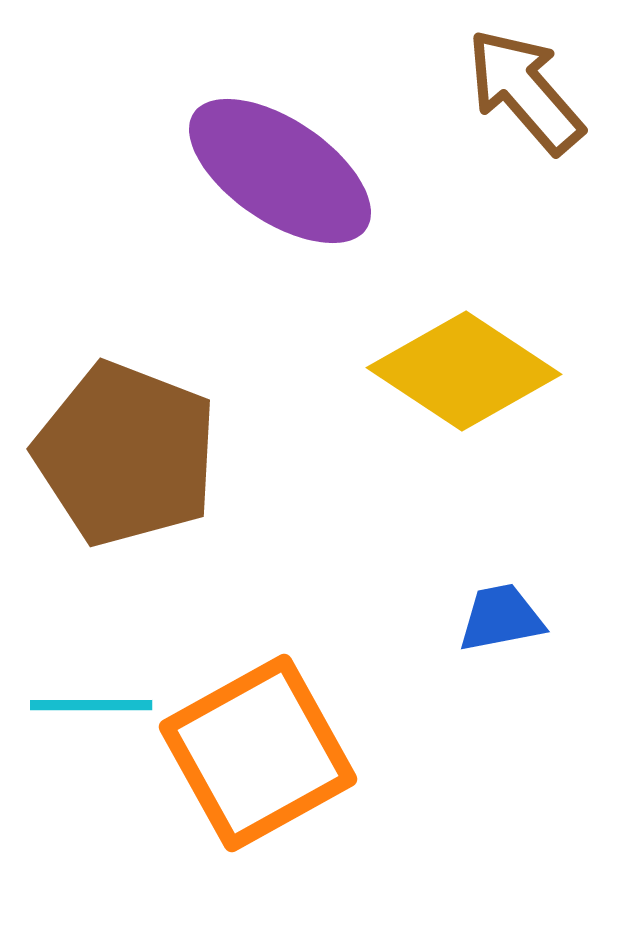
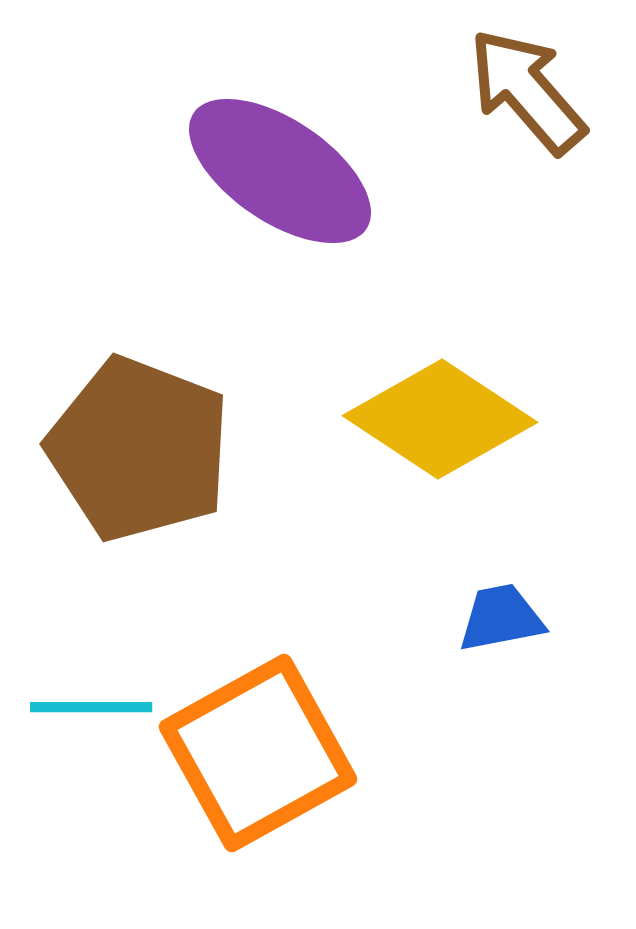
brown arrow: moved 2 px right
yellow diamond: moved 24 px left, 48 px down
brown pentagon: moved 13 px right, 5 px up
cyan line: moved 2 px down
